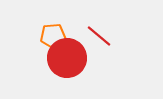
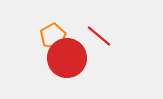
orange pentagon: rotated 25 degrees counterclockwise
